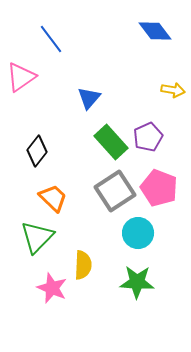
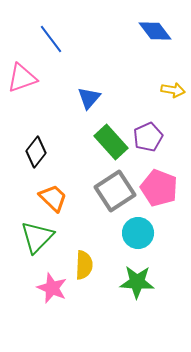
pink triangle: moved 1 px right, 1 px down; rotated 16 degrees clockwise
black diamond: moved 1 px left, 1 px down
yellow semicircle: moved 1 px right
